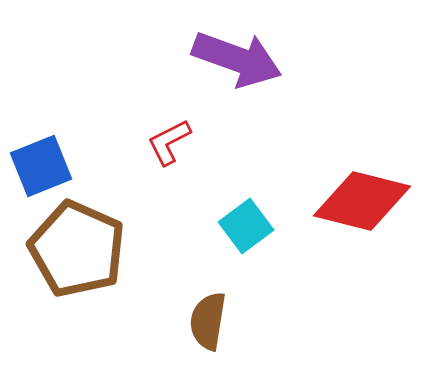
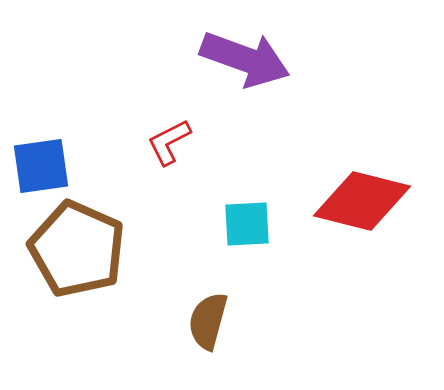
purple arrow: moved 8 px right
blue square: rotated 14 degrees clockwise
cyan square: moved 1 px right, 2 px up; rotated 34 degrees clockwise
brown semicircle: rotated 6 degrees clockwise
